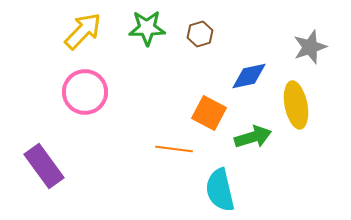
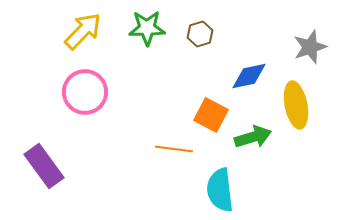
orange square: moved 2 px right, 2 px down
cyan semicircle: rotated 6 degrees clockwise
